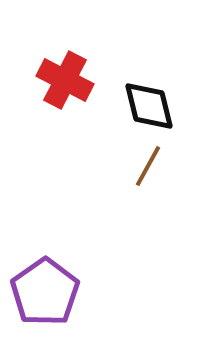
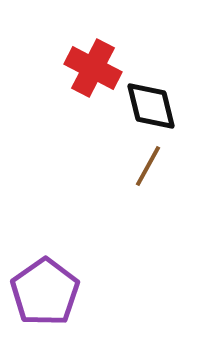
red cross: moved 28 px right, 12 px up
black diamond: moved 2 px right
